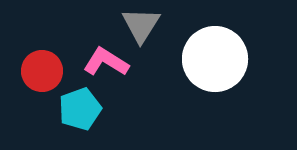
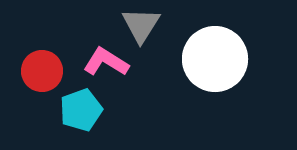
cyan pentagon: moved 1 px right, 1 px down
